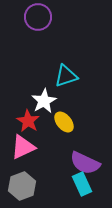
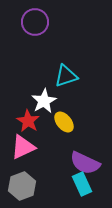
purple circle: moved 3 px left, 5 px down
